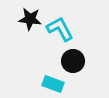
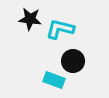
cyan L-shape: rotated 48 degrees counterclockwise
cyan rectangle: moved 1 px right, 4 px up
